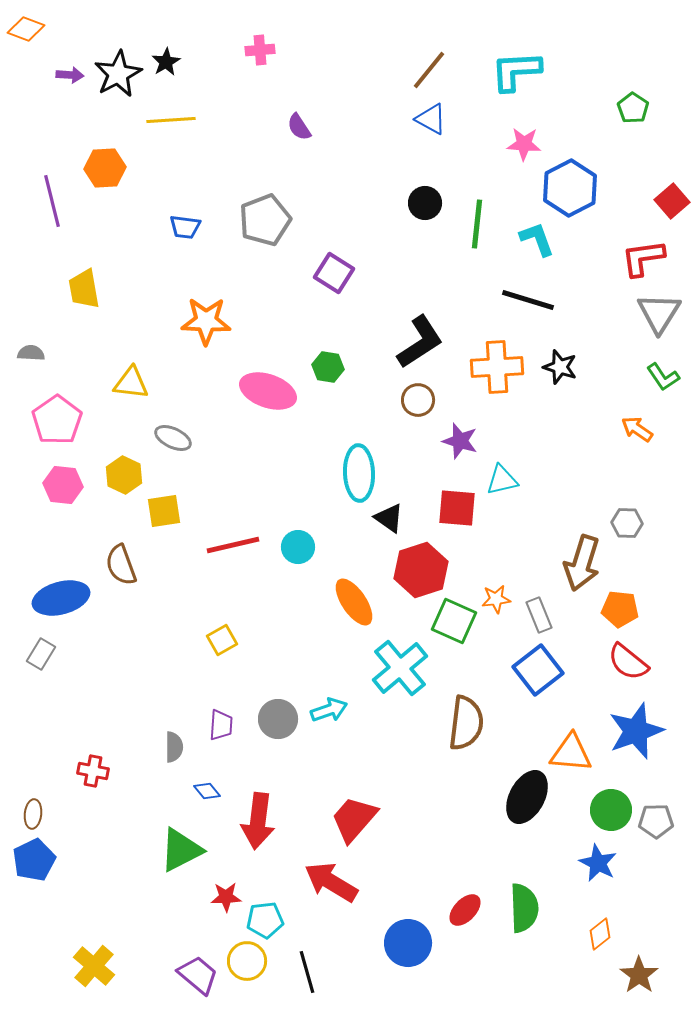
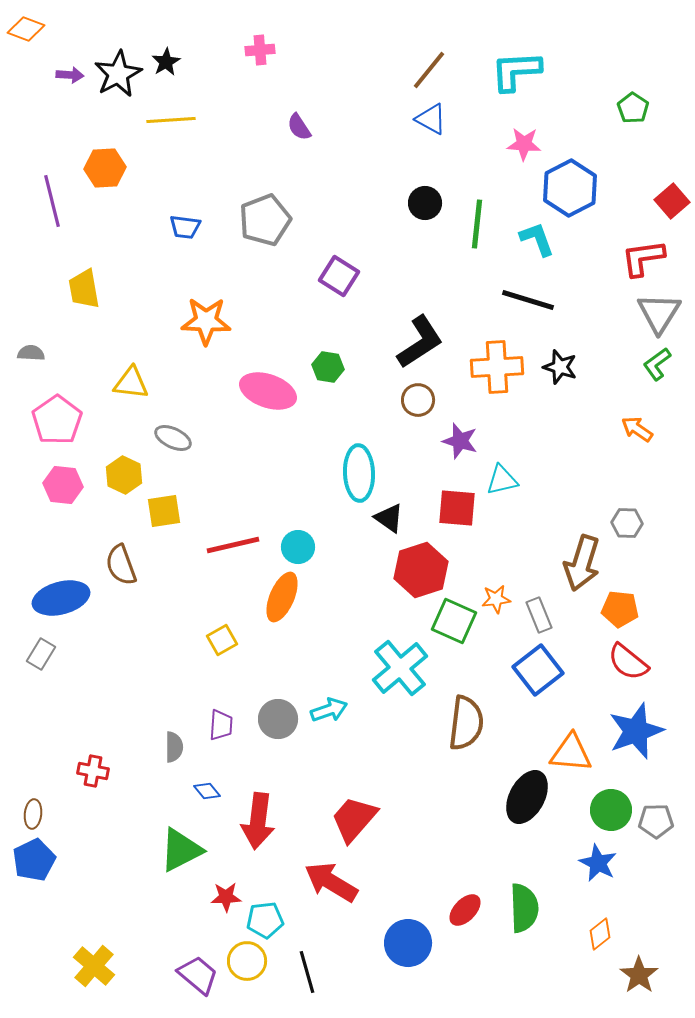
purple square at (334, 273): moved 5 px right, 3 px down
green L-shape at (663, 377): moved 6 px left, 13 px up; rotated 88 degrees clockwise
orange ellipse at (354, 602): moved 72 px left, 5 px up; rotated 57 degrees clockwise
